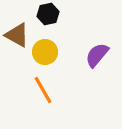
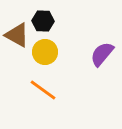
black hexagon: moved 5 px left, 7 px down; rotated 15 degrees clockwise
purple semicircle: moved 5 px right, 1 px up
orange line: rotated 24 degrees counterclockwise
